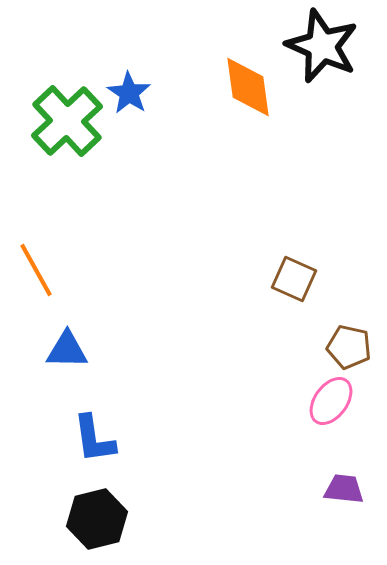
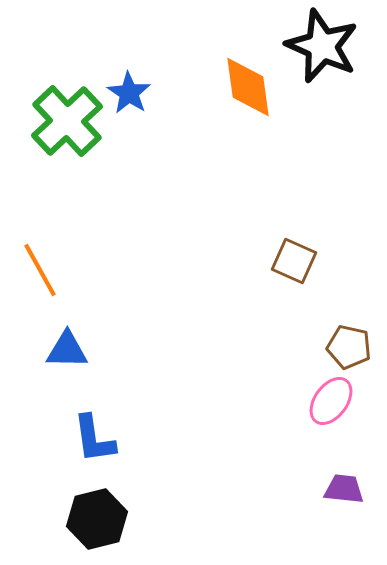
orange line: moved 4 px right
brown square: moved 18 px up
